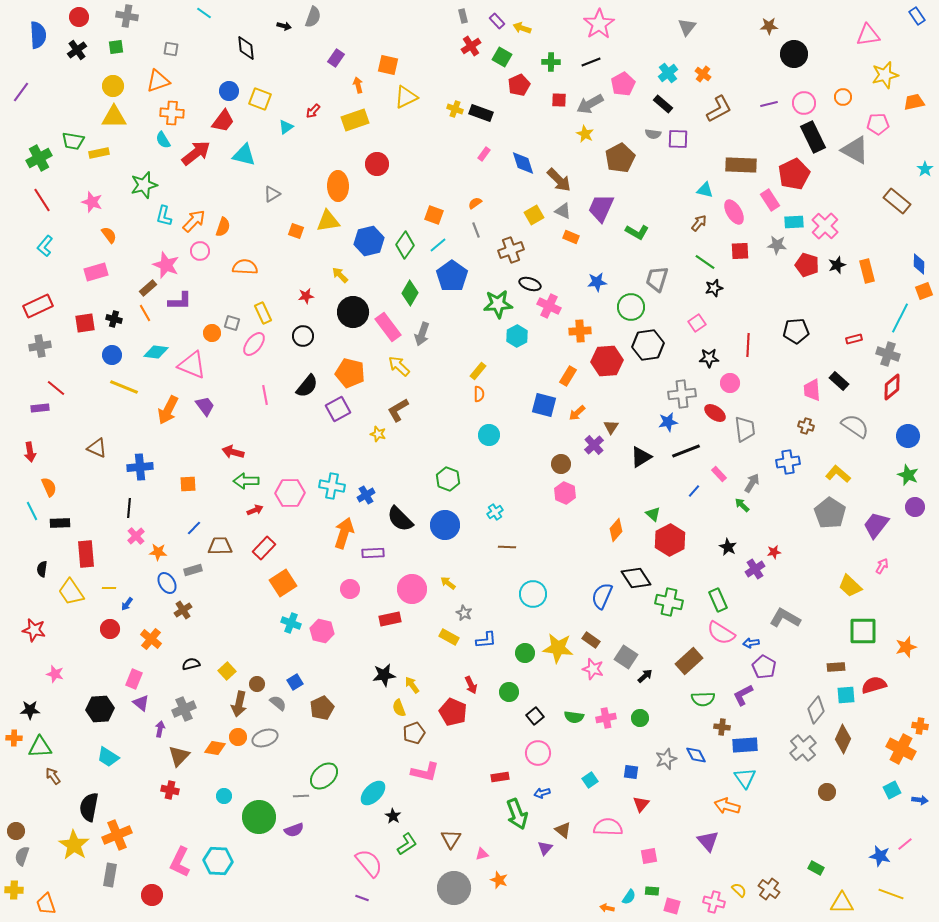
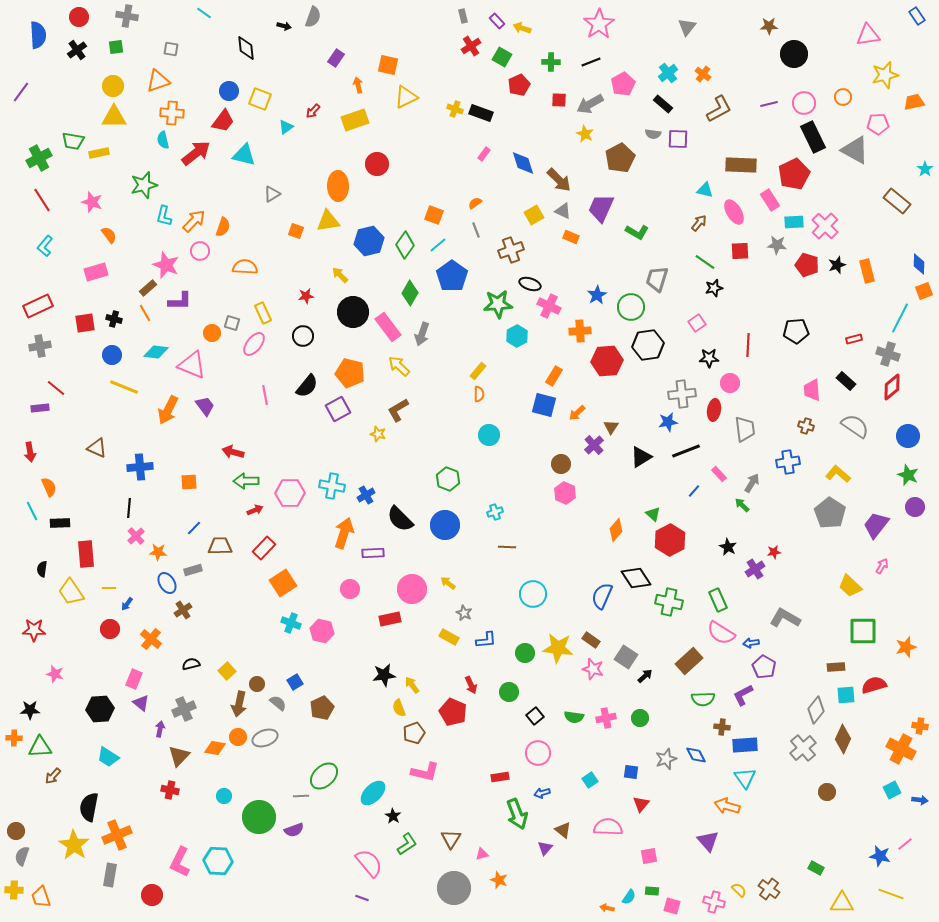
cyan semicircle at (163, 140): rotated 18 degrees clockwise
blue star at (597, 282): moved 13 px down; rotated 24 degrees counterclockwise
orange rectangle at (568, 376): moved 14 px left
black rectangle at (839, 381): moved 7 px right
red ellipse at (715, 413): moved 1 px left, 3 px up; rotated 65 degrees clockwise
orange square at (188, 484): moved 1 px right, 2 px up
cyan cross at (495, 512): rotated 14 degrees clockwise
red star at (34, 630): rotated 10 degrees counterclockwise
brown arrow at (53, 776): rotated 102 degrees counterclockwise
orange trapezoid at (46, 904): moved 5 px left, 7 px up
